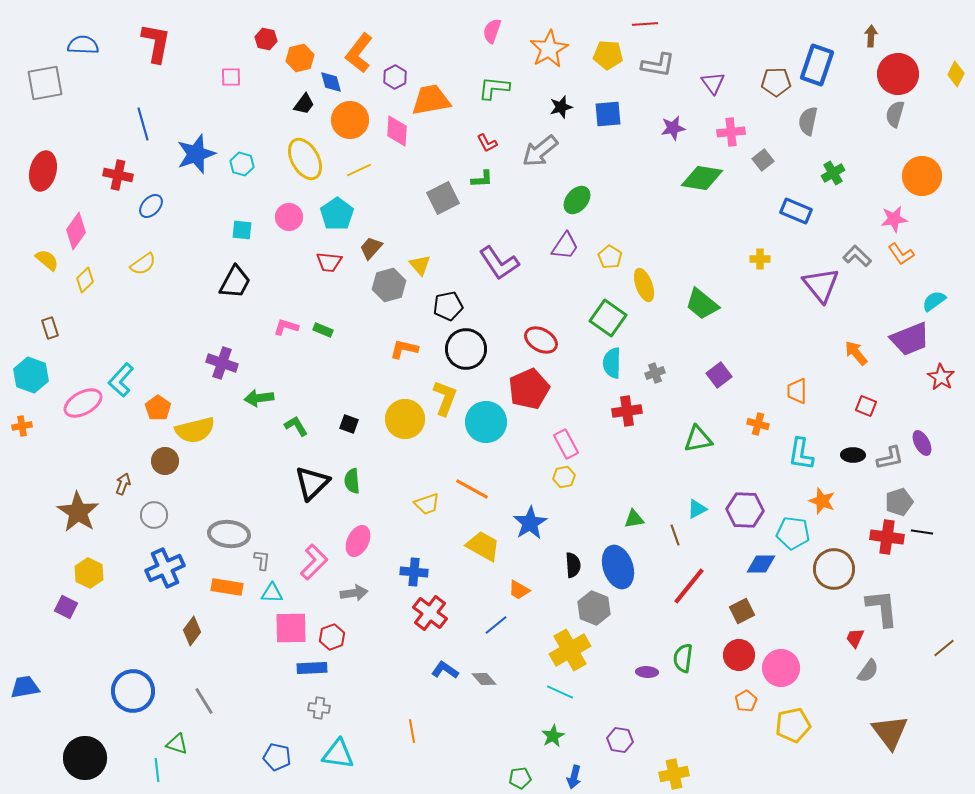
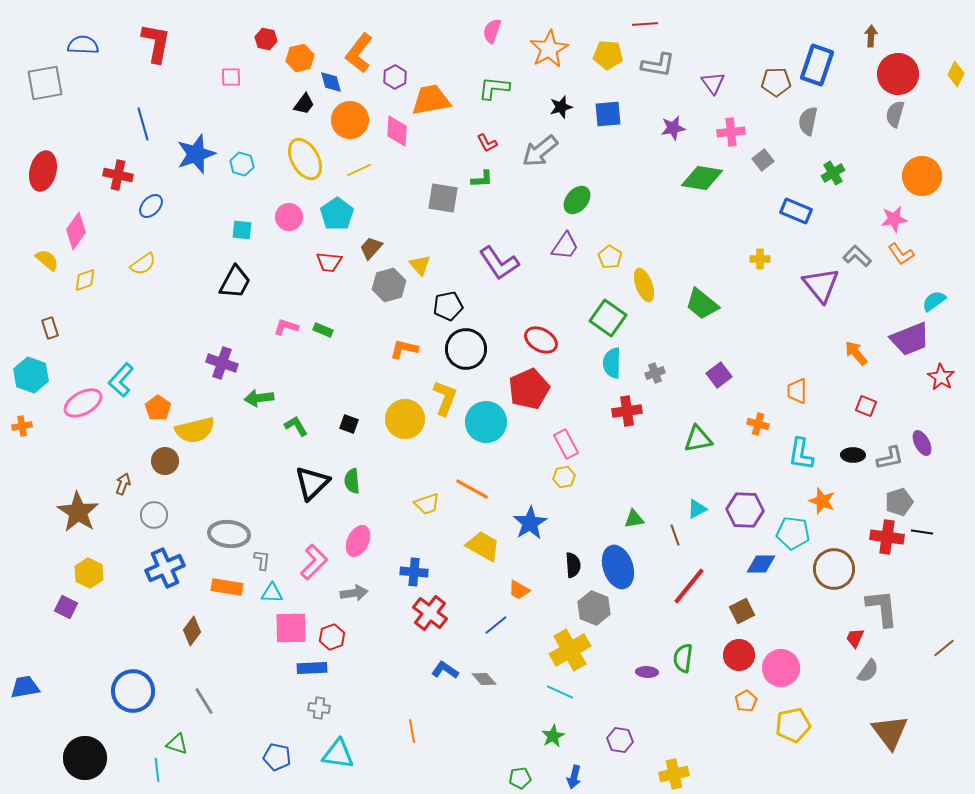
gray square at (443, 198): rotated 36 degrees clockwise
yellow diamond at (85, 280): rotated 25 degrees clockwise
